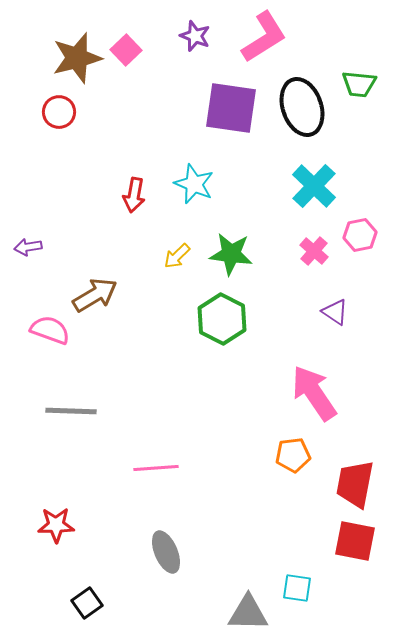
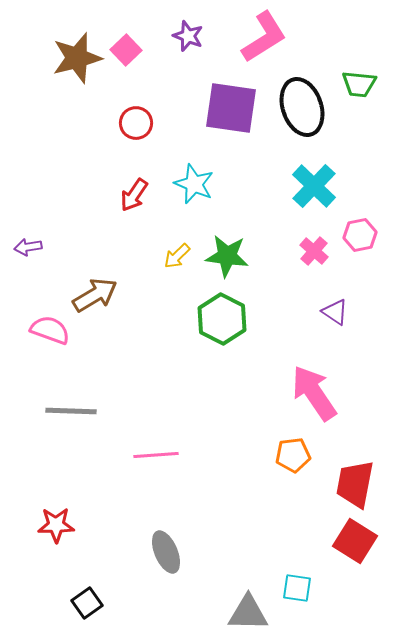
purple star: moved 7 px left
red circle: moved 77 px right, 11 px down
red arrow: rotated 24 degrees clockwise
green star: moved 4 px left, 2 px down
pink line: moved 13 px up
red square: rotated 21 degrees clockwise
